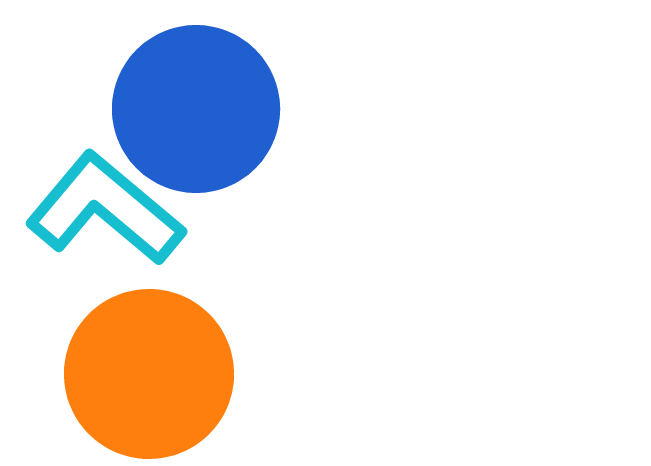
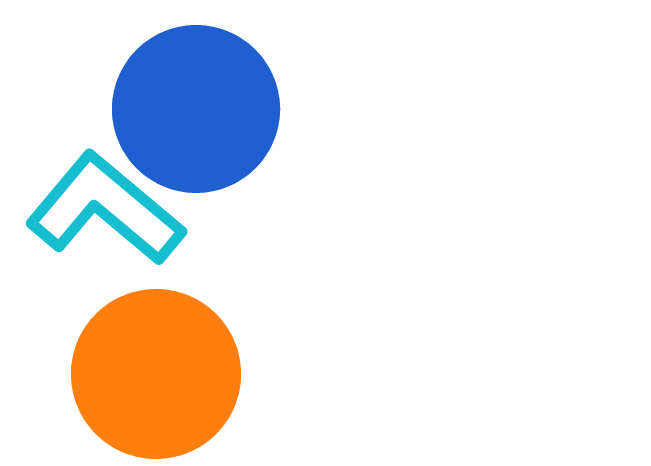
orange circle: moved 7 px right
